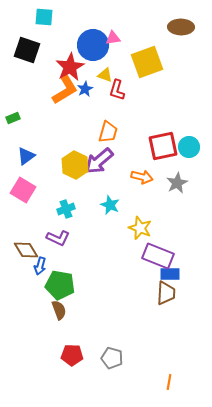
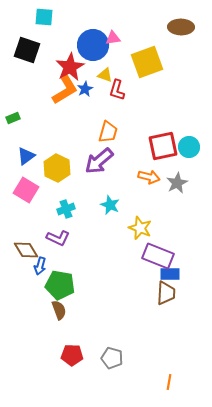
yellow hexagon: moved 18 px left, 3 px down
orange arrow: moved 7 px right
pink square: moved 3 px right
